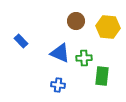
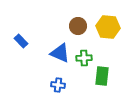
brown circle: moved 2 px right, 5 px down
